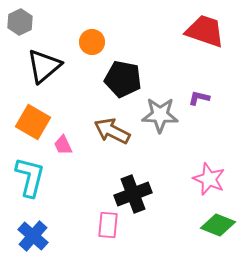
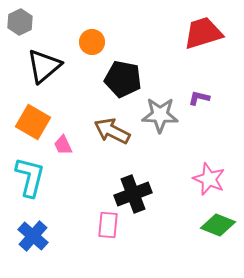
red trapezoid: moved 2 px left, 2 px down; rotated 36 degrees counterclockwise
